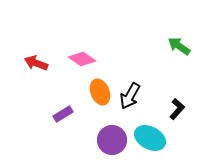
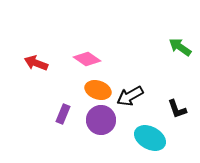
green arrow: moved 1 px right, 1 px down
pink diamond: moved 5 px right
orange ellipse: moved 2 px left, 2 px up; rotated 50 degrees counterclockwise
black arrow: rotated 32 degrees clockwise
black L-shape: rotated 120 degrees clockwise
purple rectangle: rotated 36 degrees counterclockwise
purple circle: moved 11 px left, 20 px up
